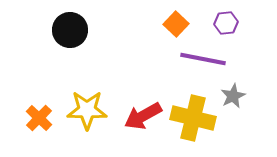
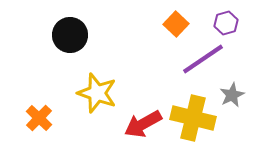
purple hexagon: rotated 10 degrees counterclockwise
black circle: moved 5 px down
purple line: rotated 45 degrees counterclockwise
gray star: moved 1 px left, 1 px up
yellow star: moved 10 px right, 17 px up; rotated 18 degrees clockwise
red arrow: moved 8 px down
